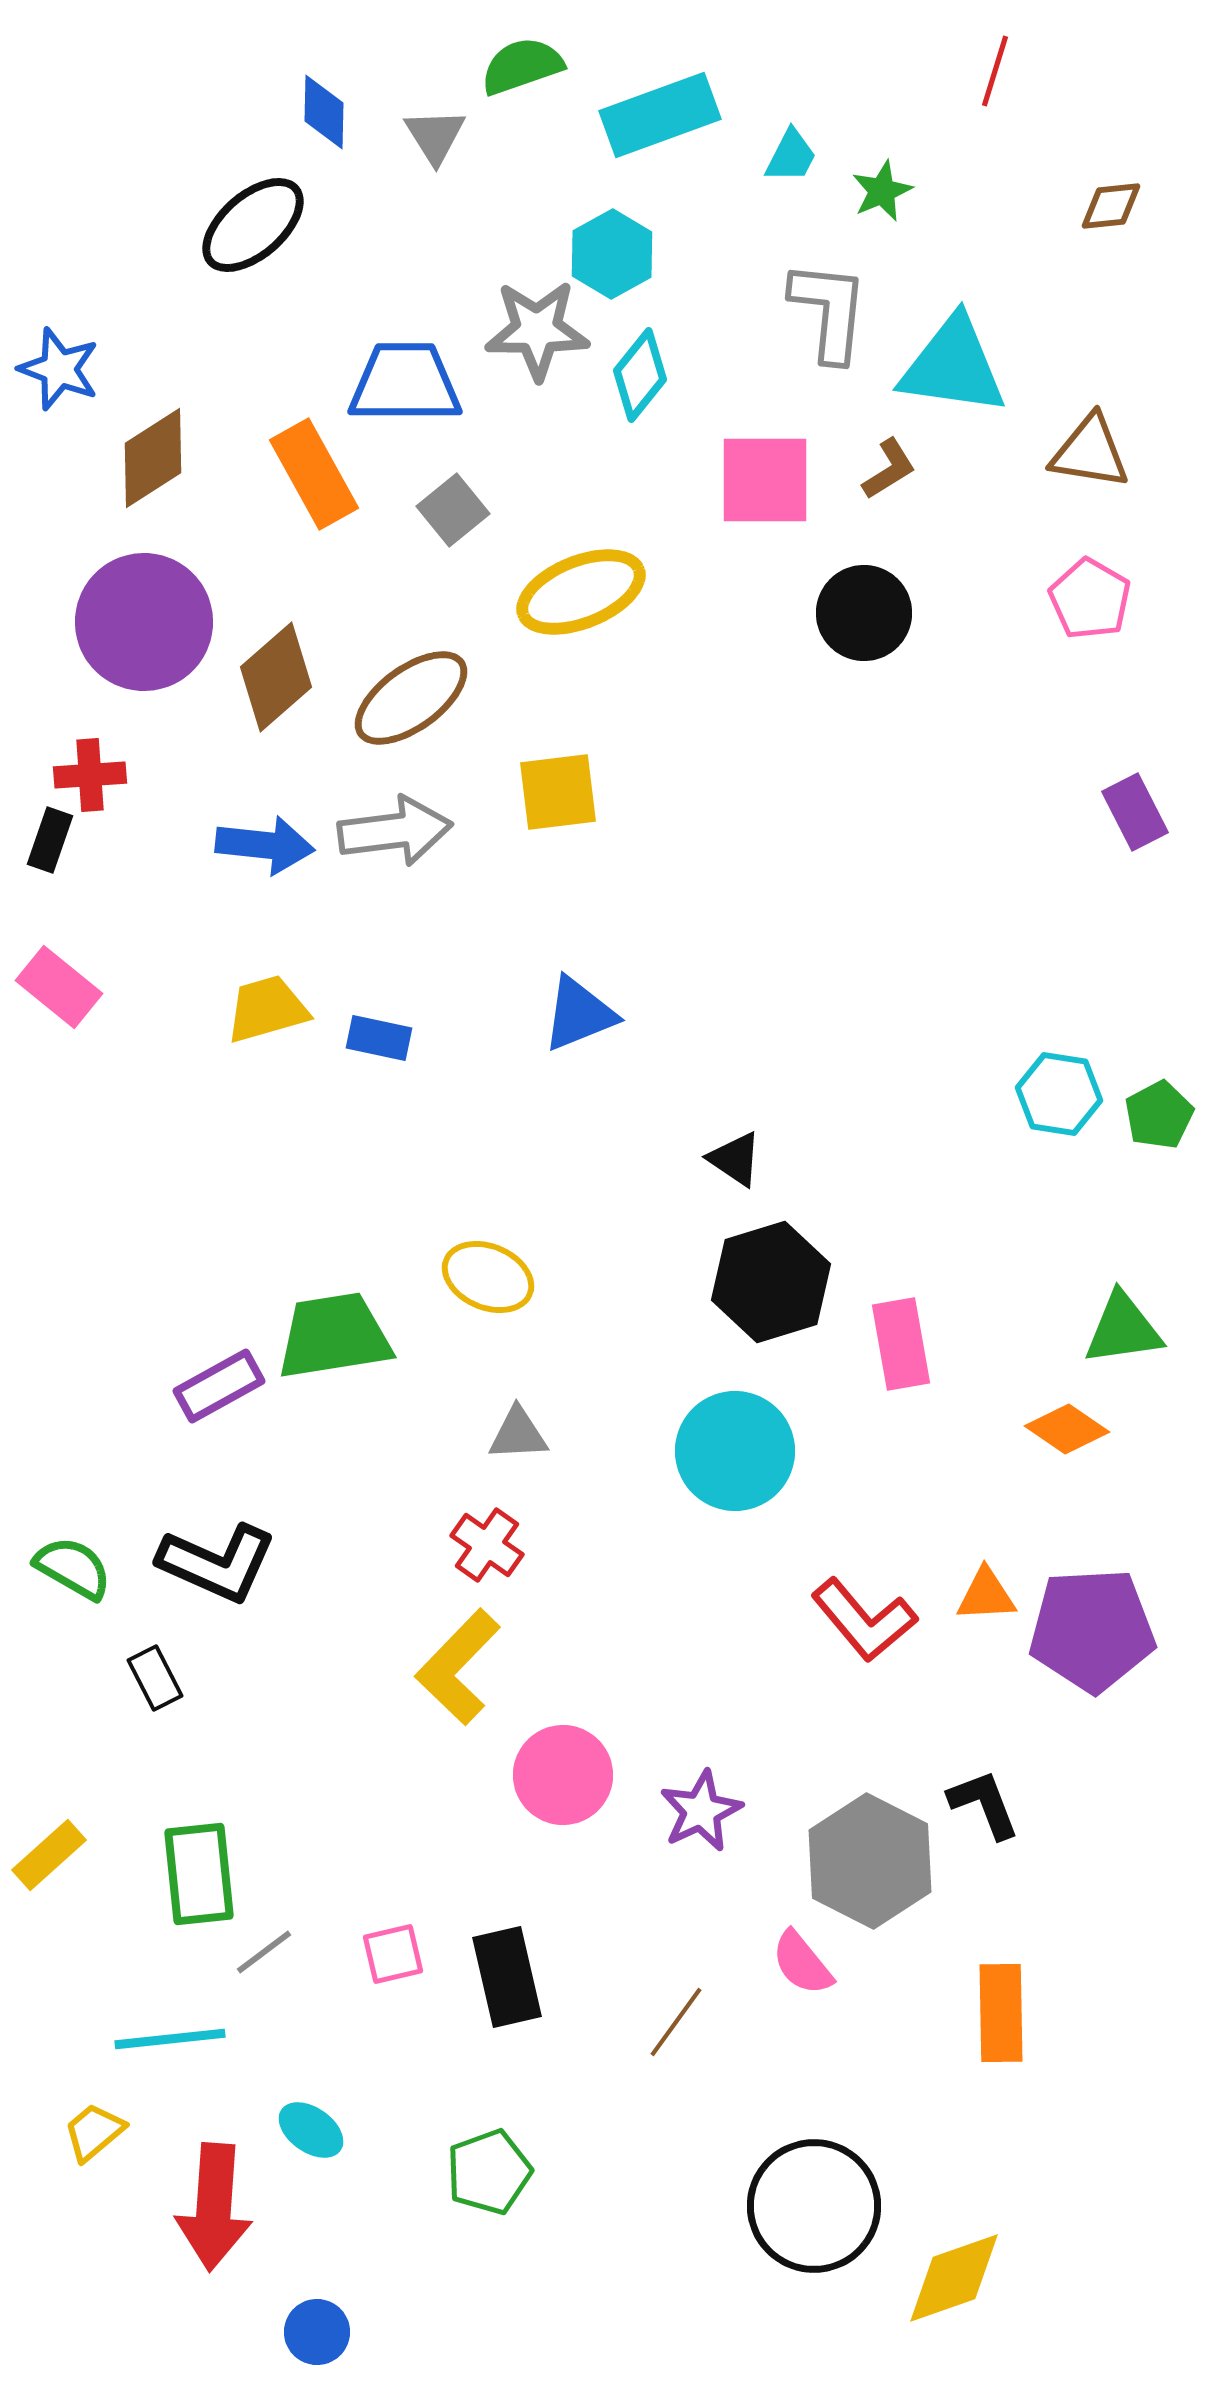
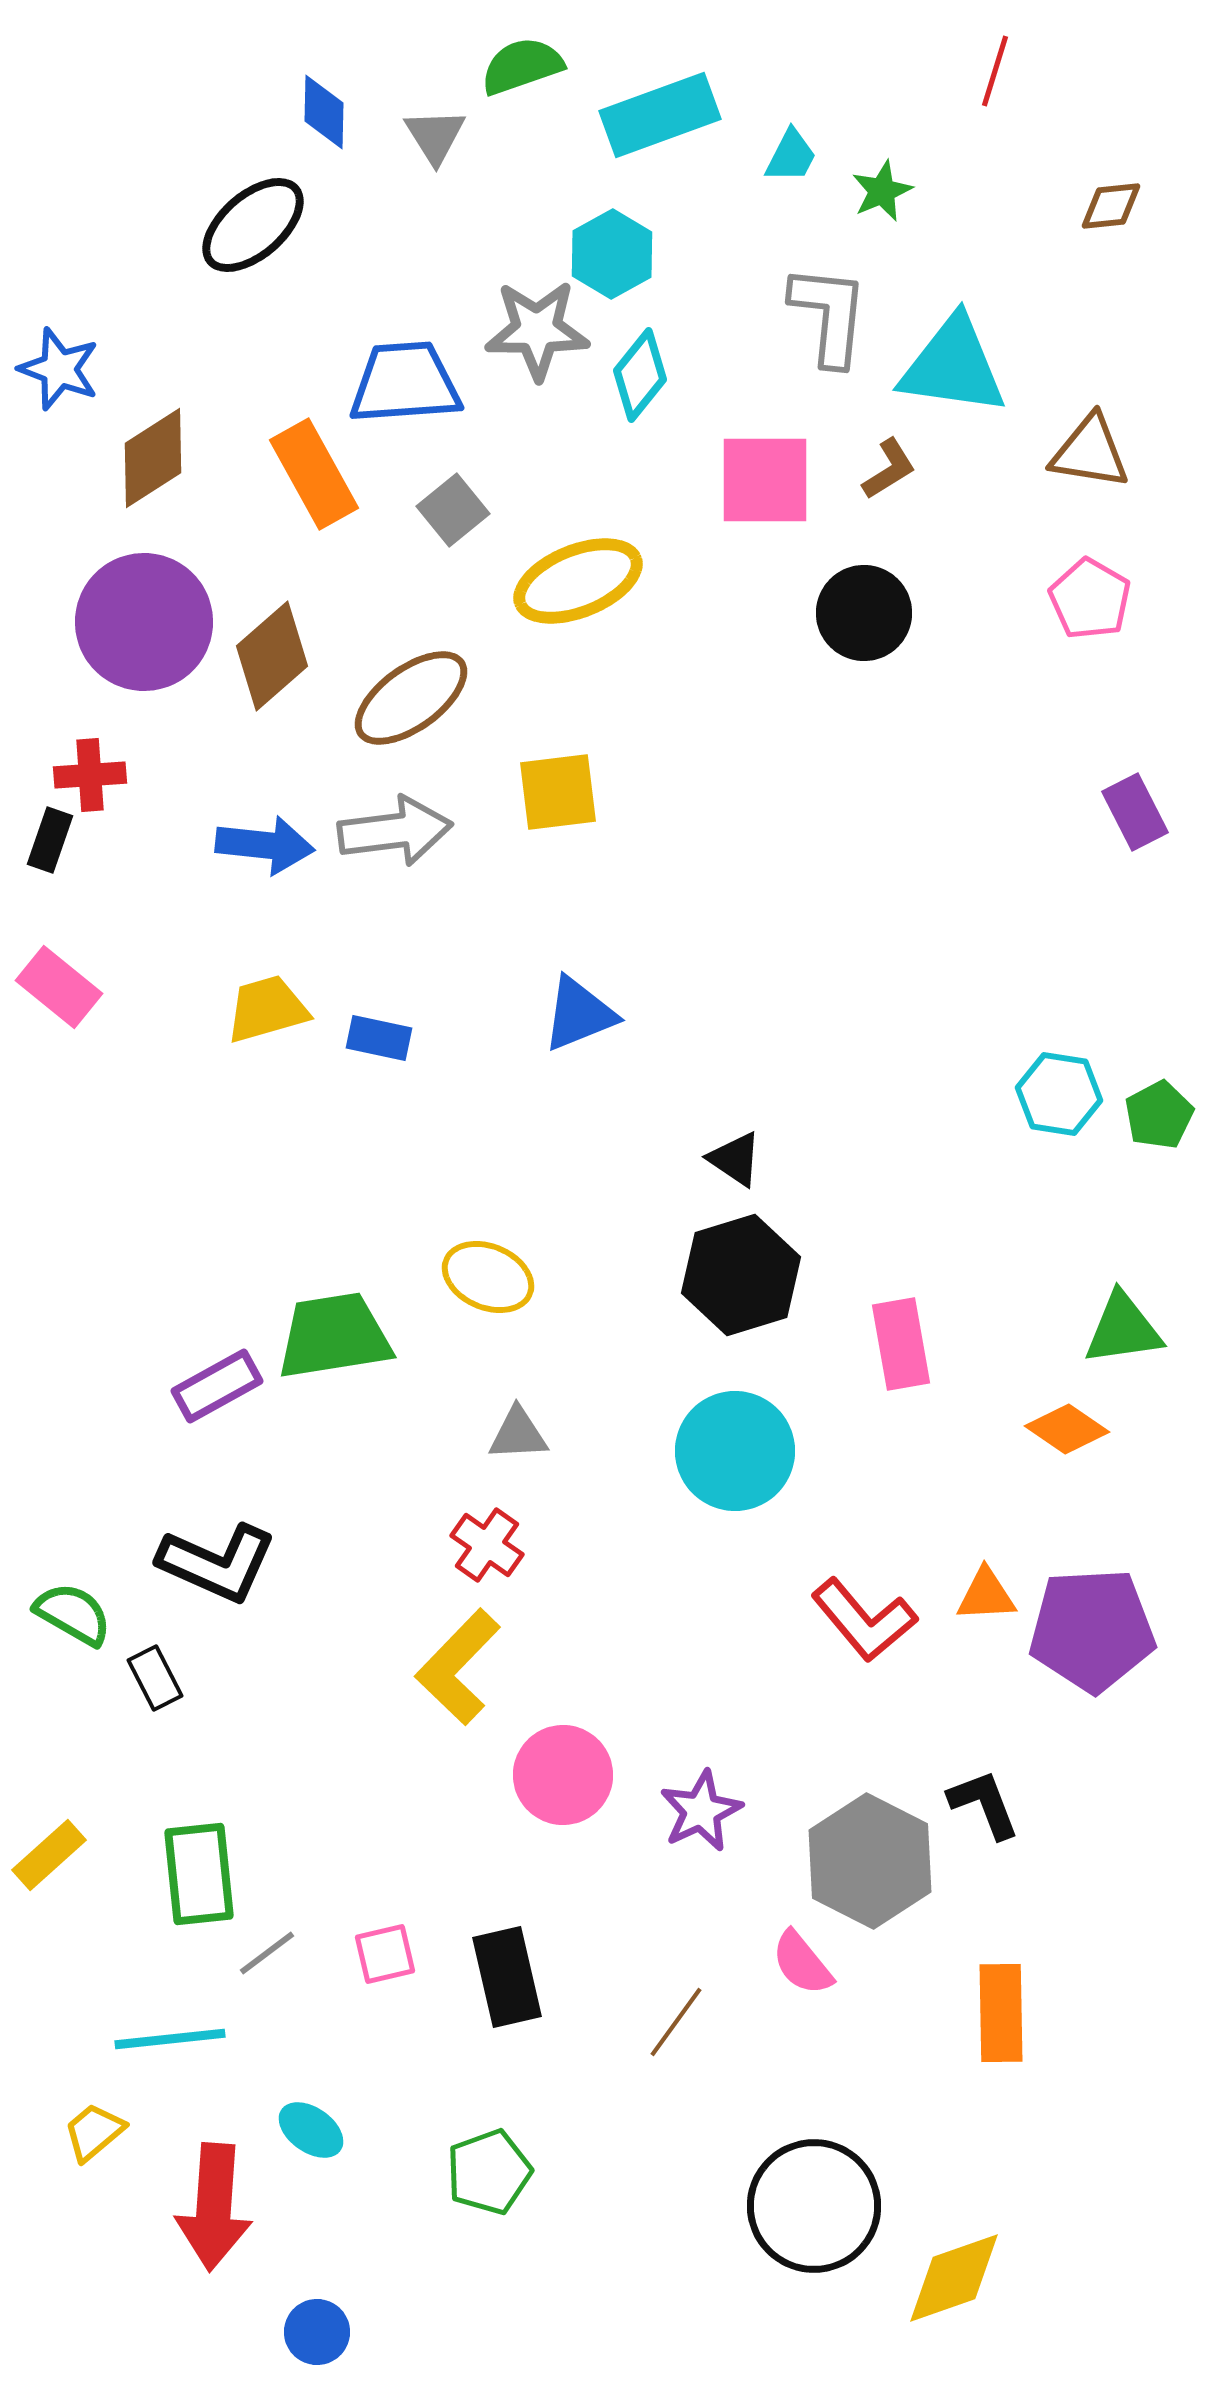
gray L-shape at (829, 311): moved 4 px down
blue trapezoid at (405, 383): rotated 4 degrees counterclockwise
yellow ellipse at (581, 592): moved 3 px left, 11 px up
brown diamond at (276, 677): moved 4 px left, 21 px up
black hexagon at (771, 1282): moved 30 px left, 7 px up
purple rectangle at (219, 1386): moved 2 px left
green semicircle at (73, 1568): moved 46 px down
gray line at (264, 1952): moved 3 px right, 1 px down
pink square at (393, 1954): moved 8 px left
